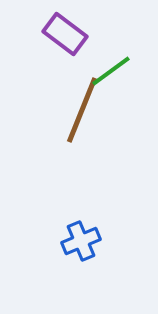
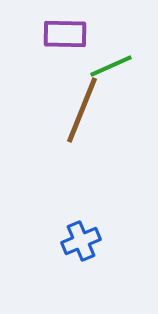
purple rectangle: rotated 36 degrees counterclockwise
green line: moved 5 px up; rotated 12 degrees clockwise
